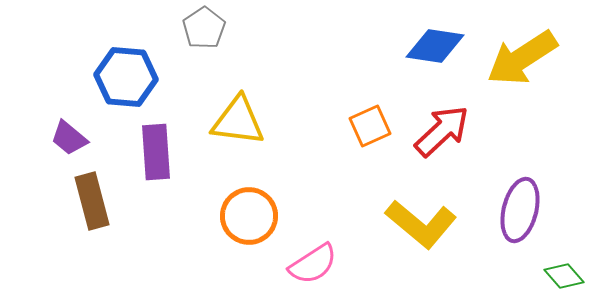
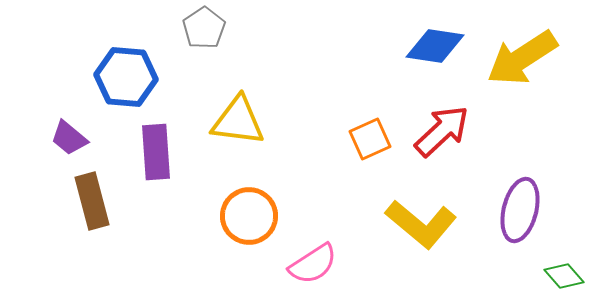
orange square: moved 13 px down
